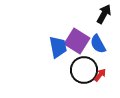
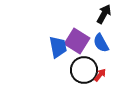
blue semicircle: moved 3 px right, 1 px up
